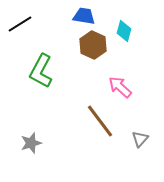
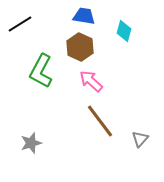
brown hexagon: moved 13 px left, 2 px down
pink arrow: moved 29 px left, 6 px up
